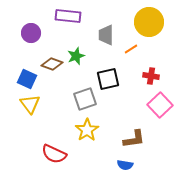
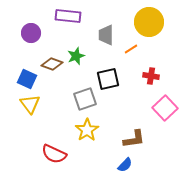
pink square: moved 5 px right, 3 px down
blue semicircle: rotated 56 degrees counterclockwise
